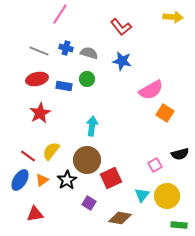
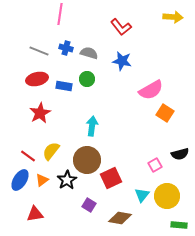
pink line: rotated 25 degrees counterclockwise
purple square: moved 2 px down
